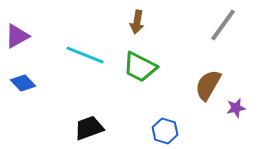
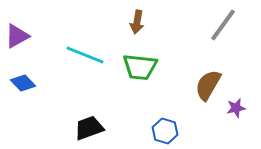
green trapezoid: rotated 21 degrees counterclockwise
